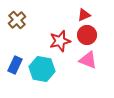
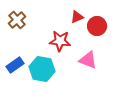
red triangle: moved 7 px left, 2 px down
red circle: moved 10 px right, 9 px up
red star: rotated 20 degrees clockwise
blue rectangle: rotated 30 degrees clockwise
